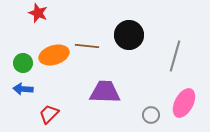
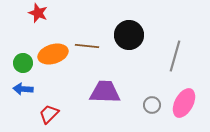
orange ellipse: moved 1 px left, 1 px up
gray circle: moved 1 px right, 10 px up
